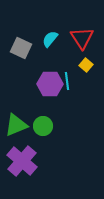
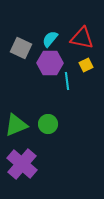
red triangle: rotated 45 degrees counterclockwise
yellow square: rotated 24 degrees clockwise
purple hexagon: moved 21 px up
green circle: moved 5 px right, 2 px up
purple cross: moved 3 px down
